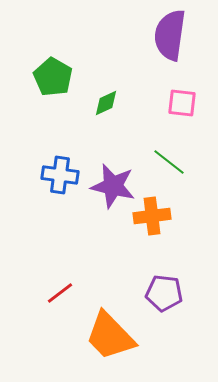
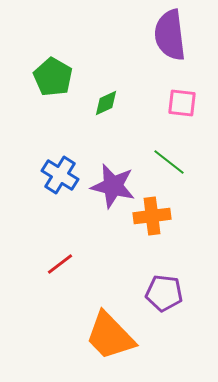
purple semicircle: rotated 15 degrees counterclockwise
blue cross: rotated 24 degrees clockwise
red line: moved 29 px up
